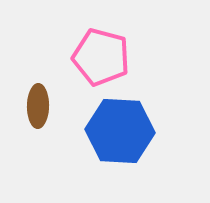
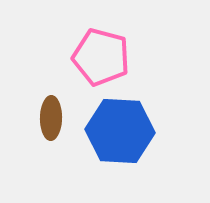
brown ellipse: moved 13 px right, 12 px down
